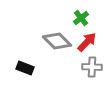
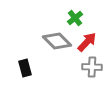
green cross: moved 6 px left
black rectangle: rotated 54 degrees clockwise
